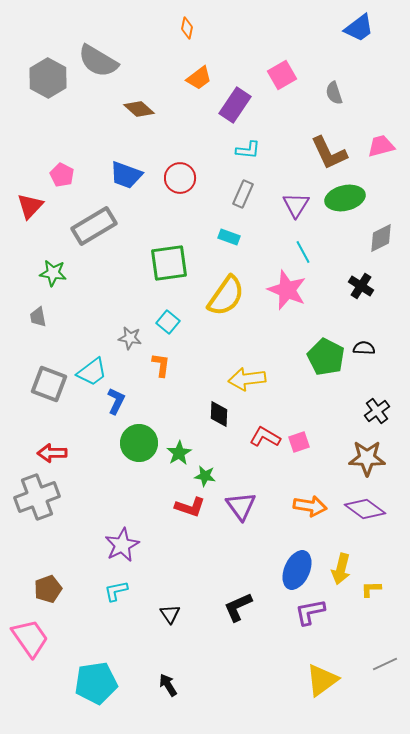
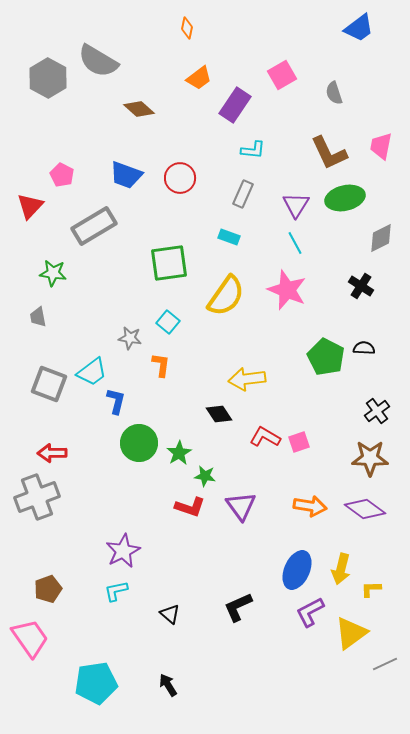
pink trapezoid at (381, 146): rotated 64 degrees counterclockwise
cyan L-shape at (248, 150): moved 5 px right
cyan line at (303, 252): moved 8 px left, 9 px up
blue L-shape at (116, 401): rotated 12 degrees counterclockwise
black diamond at (219, 414): rotated 36 degrees counterclockwise
brown star at (367, 458): moved 3 px right
purple star at (122, 545): moved 1 px right, 6 px down
purple L-shape at (310, 612): rotated 16 degrees counterclockwise
black triangle at (170, 614): rotated 15 degrees counterclockwise
yellow triangle at (322, 680): moved 29 px right, 47 px up
